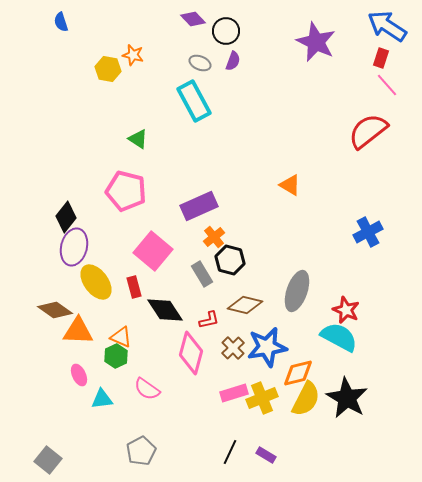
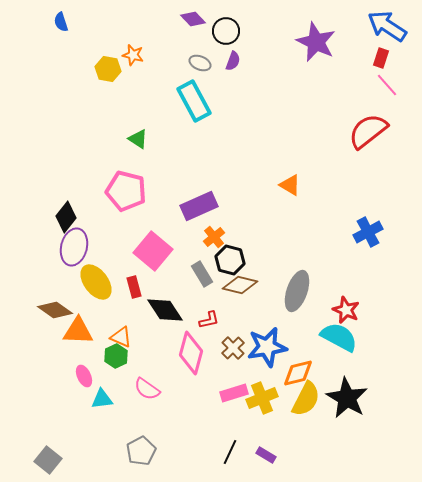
brown diamond at (245, 305): moved 5 px left, 20 px up
pink ellipse at (79, 375): moved 5 px right, 1 px down
